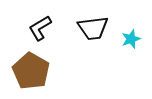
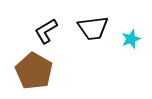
black L-shape: moved 6 px right, 3 px down
brown pentagon: moved 3 px right
